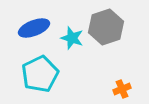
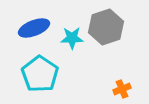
cyan star: rotated 20 degrees counterclockwise
cyan pentagon: rotated 12 degrees counterclockwise
